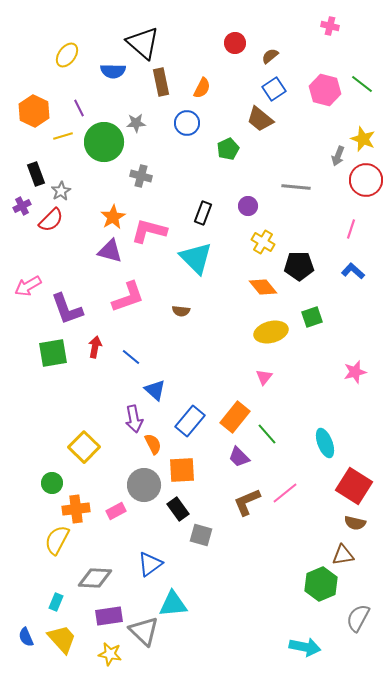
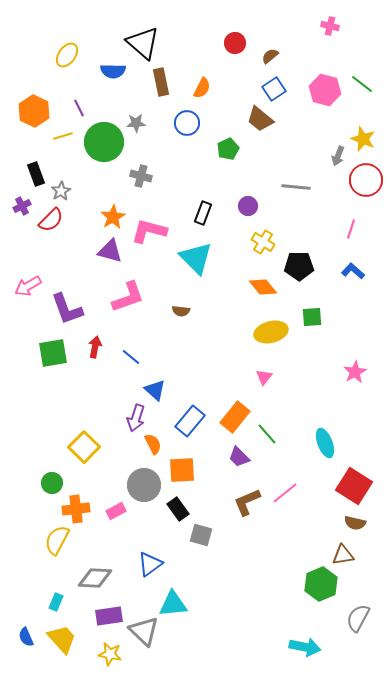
green square at (312, 317): rotated 15 degrees clockwise
pink star at (355, 372): rotated 15 degrees counterclockwise
purple arrow at (134, 419): moved 2 px right, 1 px up; rotated 28 degrees clockwise
